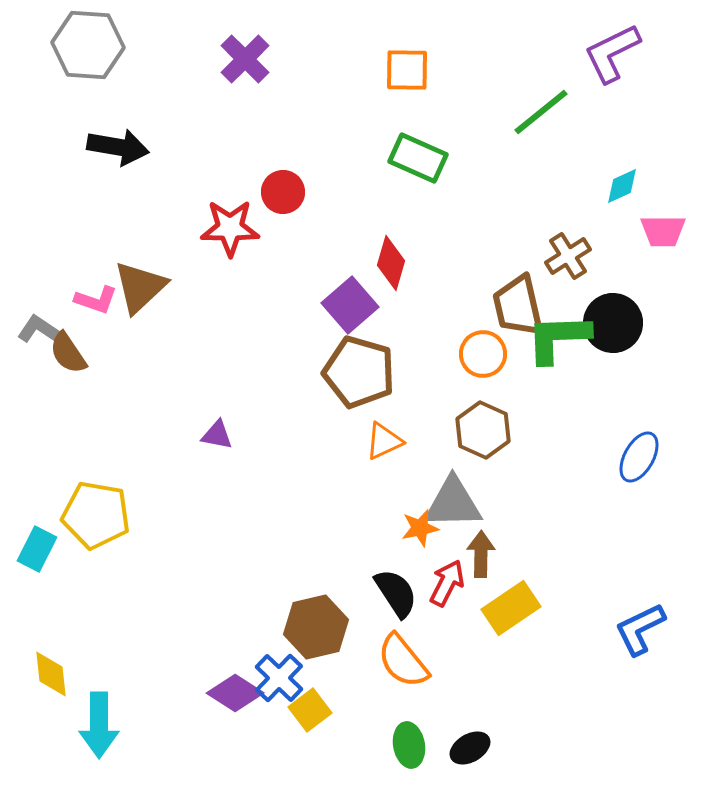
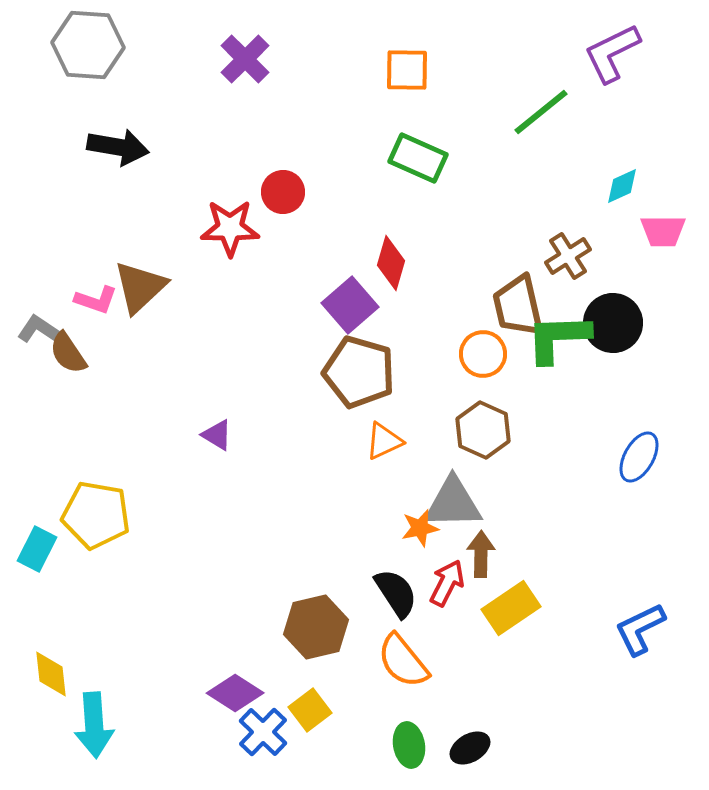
purple triangle at (217, 435): rotated 20 degrees clockwise
blue cross at (279, 678): moved 16 px left, 54 px down
cyan arrow at (99, 725): moved 5 px left; rotated 4 degrees counterclockwise
